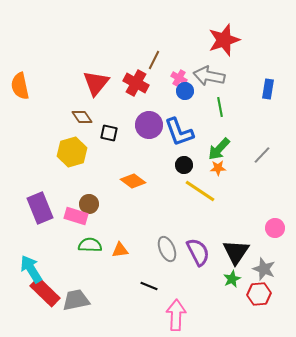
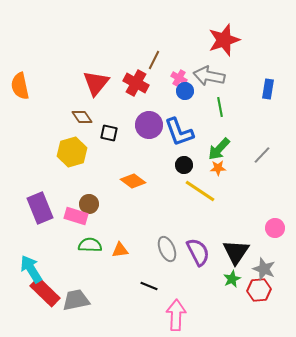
red hexagon: moved 4 px up
